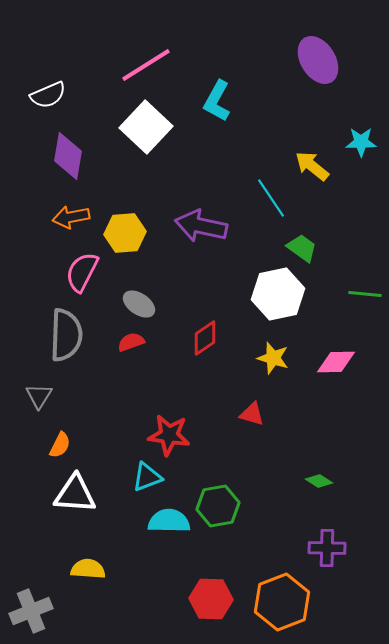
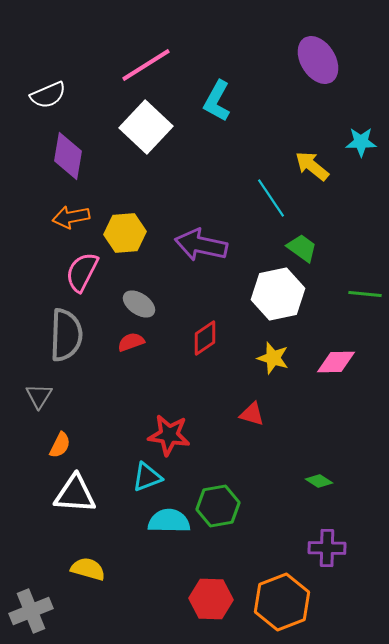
purple arrow: moved 19 px down
yellow semicircle: rotated 12 degrees clockwise
